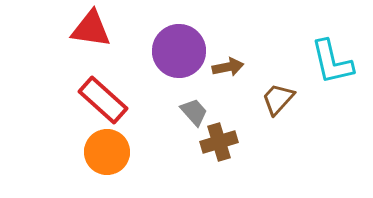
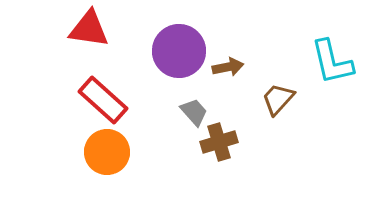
red triangle: moved 2 px left
